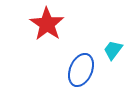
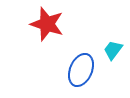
red star: rotated 16 degrees counterclockwise
